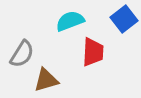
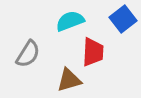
blue square: moved 1 px left
gray semicircle: moved 6 px right
brown triangle: moved 23 px right
